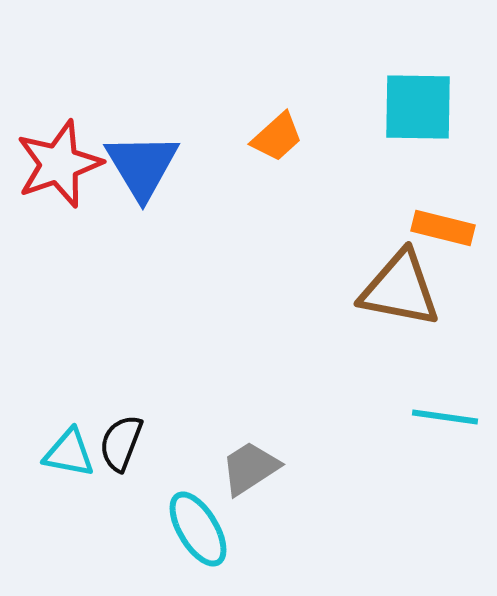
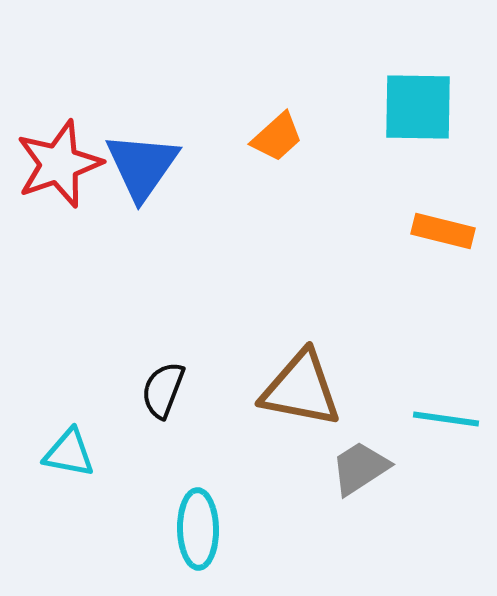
blue triangle: rotated 6 degrees clockwise
orange rectangle: moved 3 px down
brown triangle: moved 99 px left, 100 px down
cyan line: moved 1 px right, 2 px down
black semicircle: moved 42 px right, 53 px up
gray trapezoid: moved 110 px right
cyan ellipse: rotated 30 degrees clockwise
